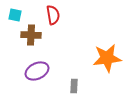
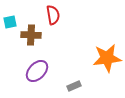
cyan square: moved 5 px left, 7 px down; rotated 24 degrees counterclockwise
purple ellipse: rotated 20 degrees counterclockwise
gray rectangle: rotated 64 degrees clockwise
